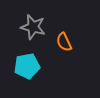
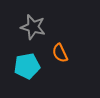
orange semicircle: moved 4 px left, 11 px down
